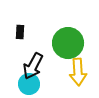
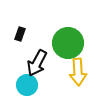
black rectangle: moved 2 px down; rotated 16 degrees clockwise
black arrow: moved 4 px right, 3 px up
cyan circle: moved 2 px left, 1 px down
